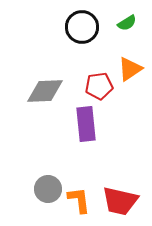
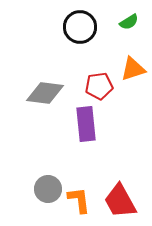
green semicircle: moved 2 px right, 1 px up
black circle: moved 2 px left
orange triangle: moved 3 px right; rotated 16 degrees clockwise
gray diamond: moved 2 px down; rotated 9 degrees clockwise
red trapezoid: rotated 48 degrees clockwise
